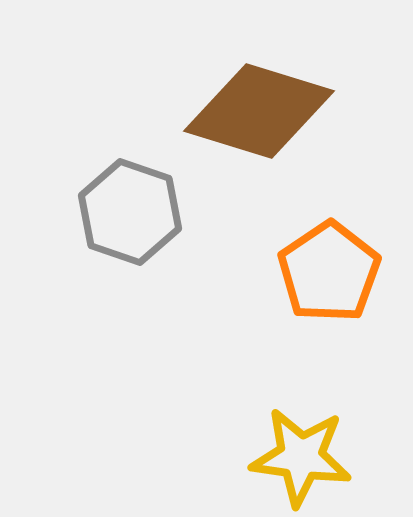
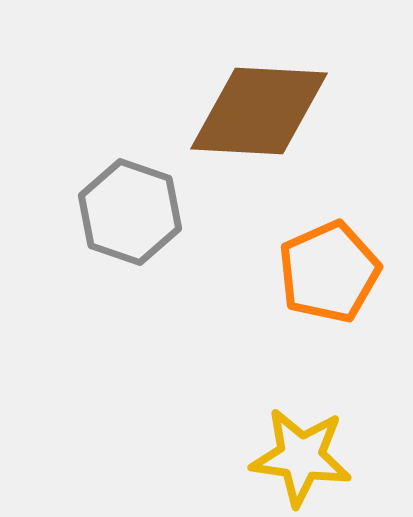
brown diamond: rotated 14 degrees counterclockwise
orange pentagon: rotated 10 degrees clockwise
